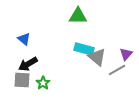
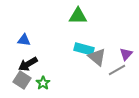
blue triangle: moved 1 px down; rotated 32 degrees counterclockwise
gray square: rotated 30 degrees clockwise
